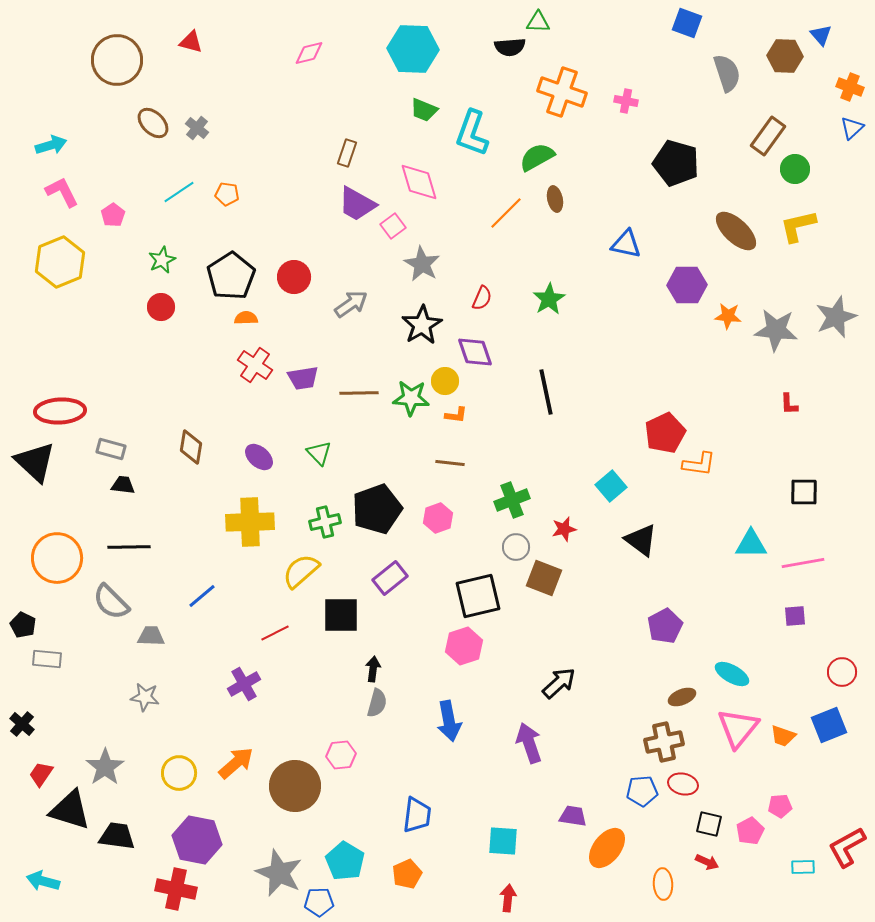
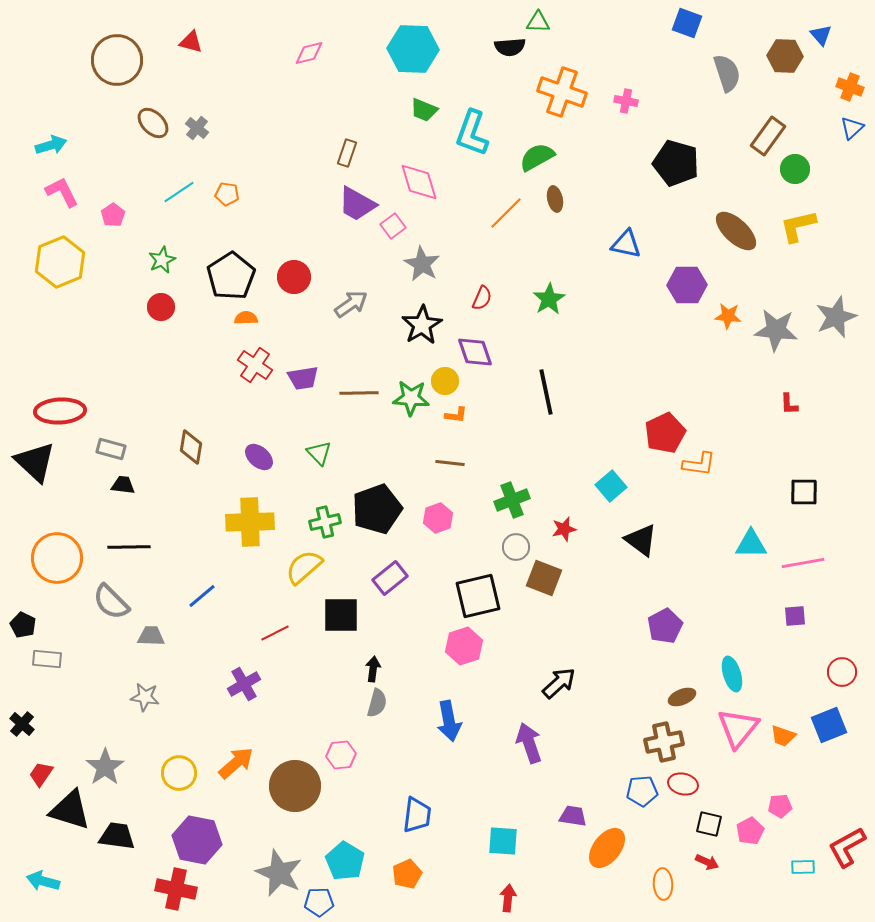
yellow semicircle at (301, 571): moved 3 px right, 4 px up
cyan ellipse at (732, 674): rotated 44 degrees clockwise
